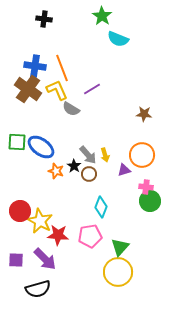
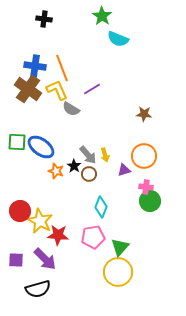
orange circle: moved 2 px right, 1 px down
pink pentagon: moved 3 px right, 1 px down
